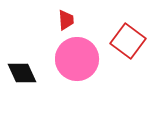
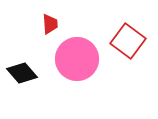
red trapezoid: moved 16 px left, 4 px down
black diamond: rotated 16 degrees counterclockwise
